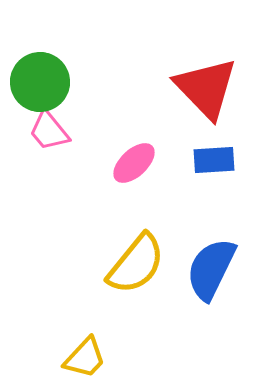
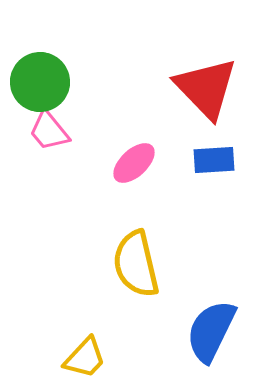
yellow semicircle: rotated 128 degrees clockwise
blue semicircle: moved 62 px down
